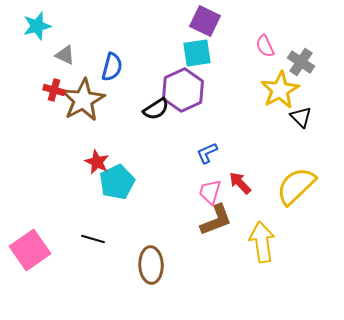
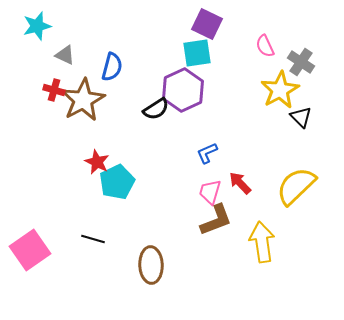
purple square: moved 2 px right, 3 px down
